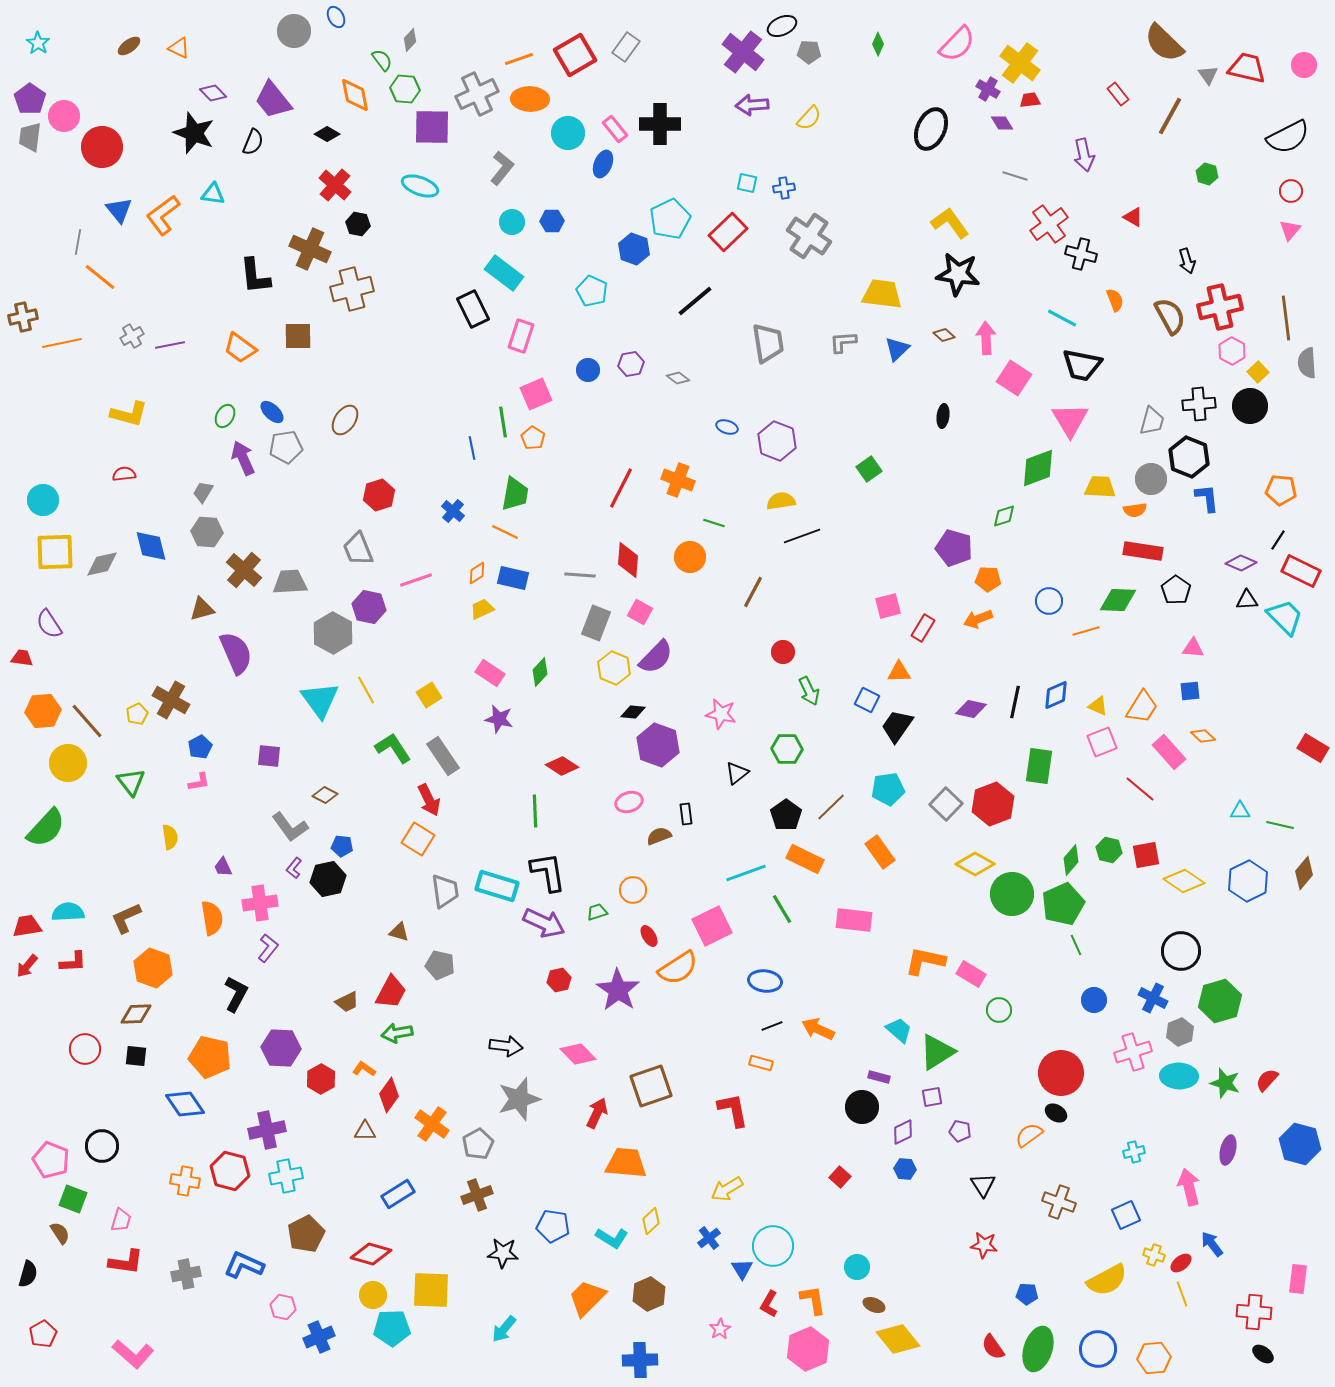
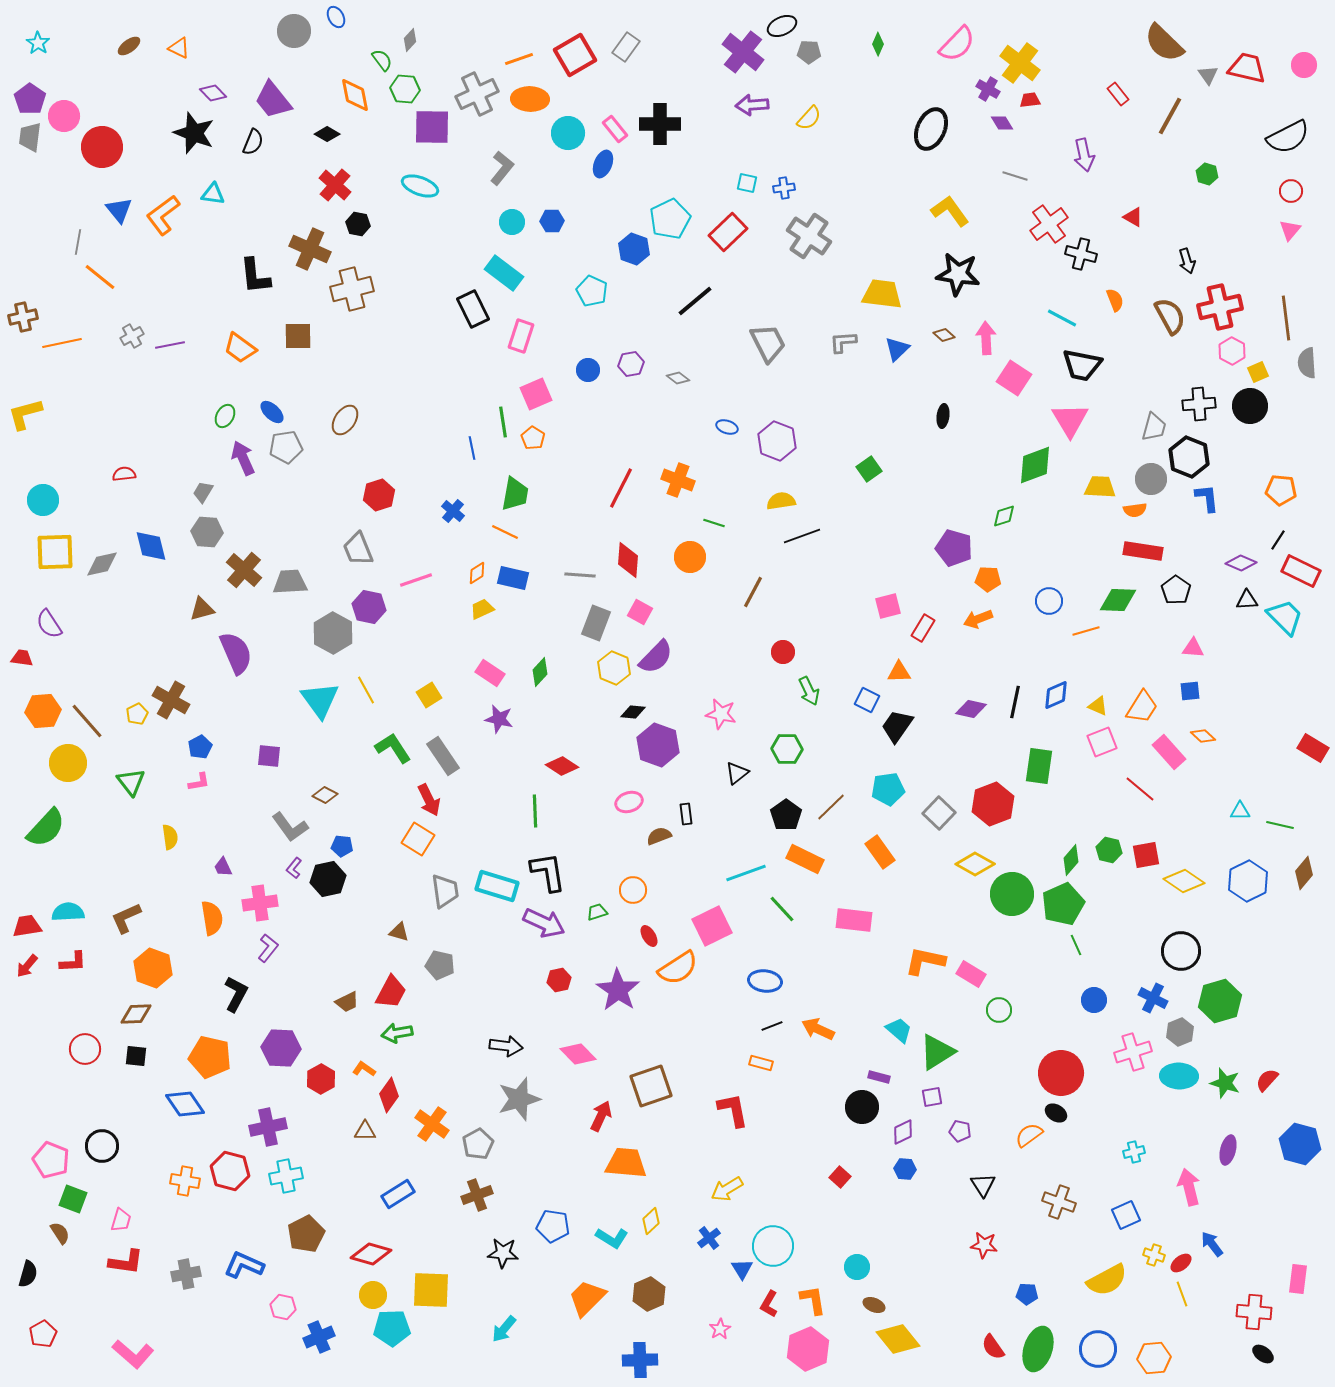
yellow L-shape at (950, 223): moved 12 px up
gray trapezoid at (768, 343): rotated 18 degrees counterclockwise
yellow square at (1258, 372): rotated 20 degrees clockwise
yellow L-shape at (129, 414): moved 104 px left; rotated 150 degrees clockwise
gray trapezoid at (1152, 421): moved 2 px right, 6 px down
green diamond at (1038, 468): moved 3 px left, 3 px up
gray square at (946, 804): moved 7 px left, 9 px down
green line at (782, 909): rotated 12 degrees counterclockwise
red arrow at (597, 1113): moved 4 px right, 3 px down
purple cross at (267, 1130): moved 1 px right, 3 px up
